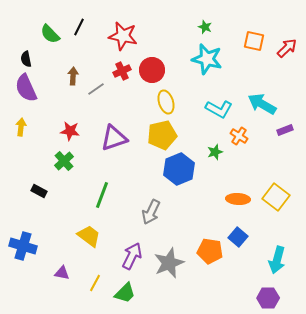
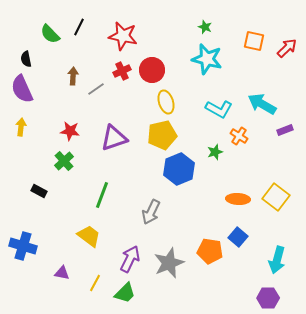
purple semicircle at (26, 88): moved 4 px left, 1 px down
purple arrow at (132, 256): moved 2 px left, 3 px down
